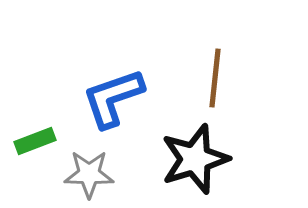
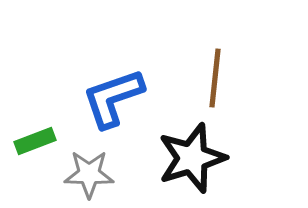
black star: moved 3 px left, 1 px up
